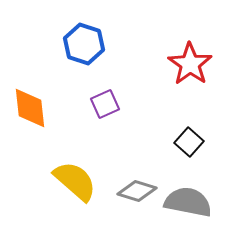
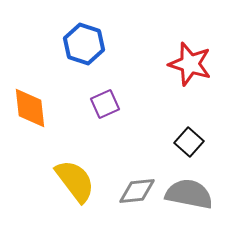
red star: rotated 18 degrees counterclockwise
yellow semicircle: rotated 12 degrees clockwise
gray diamond: rotated 24 degrees counterclockwise
gray semicircle: moved 1 px right, 8 px up
